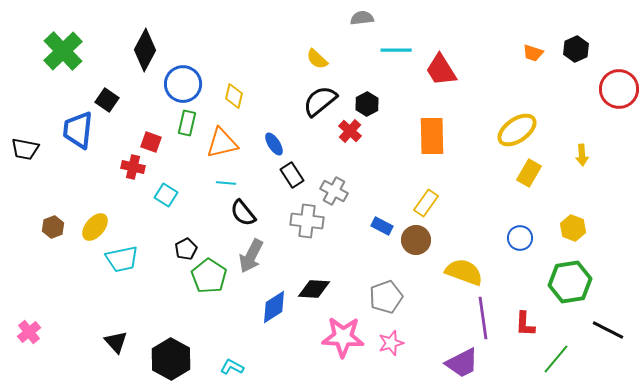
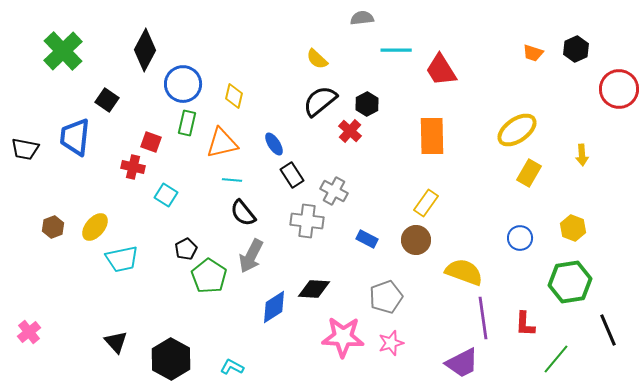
blue trapezoid at (78, 130): moved 3 px left, 7 px down
cyan line at (226, 183): moved 6 px right, 3 px up
blue rectangle at (382, 226): moved 15 px left, 13 px down
black line at (608, 330): rotated 40 degrees clockwise
